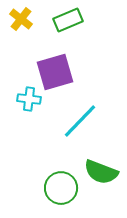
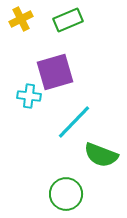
yellow cross: rotated 25 degrees clockwise
cyan cross: moved 3 px up
cyan line: moved 6 px left, 1 px down
green semicircle: moved 17 px up
green circle: moved 5 px right, 6 px down
